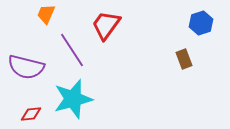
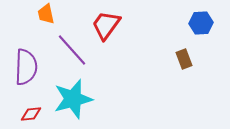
orange trapezoid: rotated 35 degrees counterclockwise
blue hexagon: rotated 15 degrees clockwise
purple line: rotated 9 degrees counterclockwise
purple semicircle: rotated 102 degrees counterclockwise
